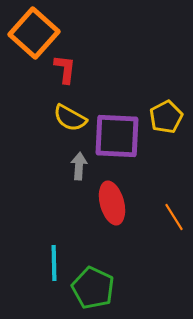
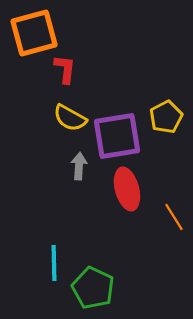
orange square: rotated 33 degrees clockwise
purple square: rotated 12 degrees counterclockwise
red ellipse: moved 15 px right, 14 px up
